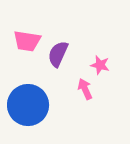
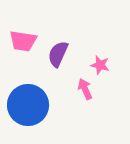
pink trapezoid: moved 4 px left
